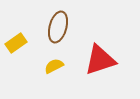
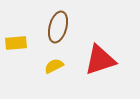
yellow rectangle: rotated 30 degrees clockwise
